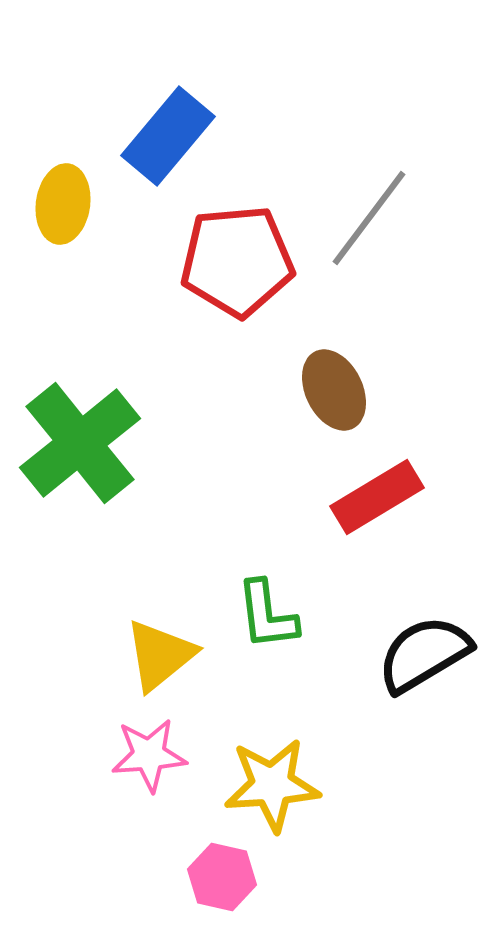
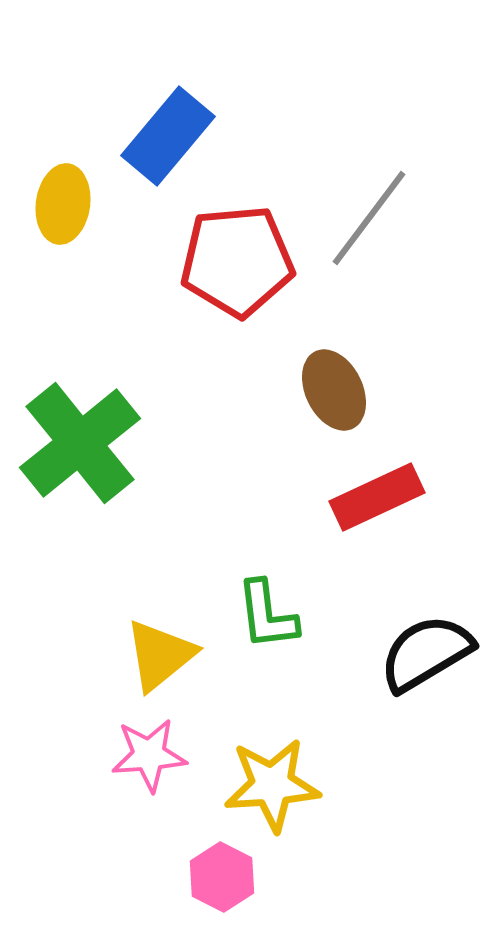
red rectangle: rotated 6 degrees clockwise
black semicircle: moved 2 px right, 1 px up
pink hexagon: rotated 14 degrees clockwise
